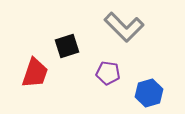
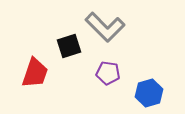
gray L-shape: moved 19 px left
black square: moved 2 px right
